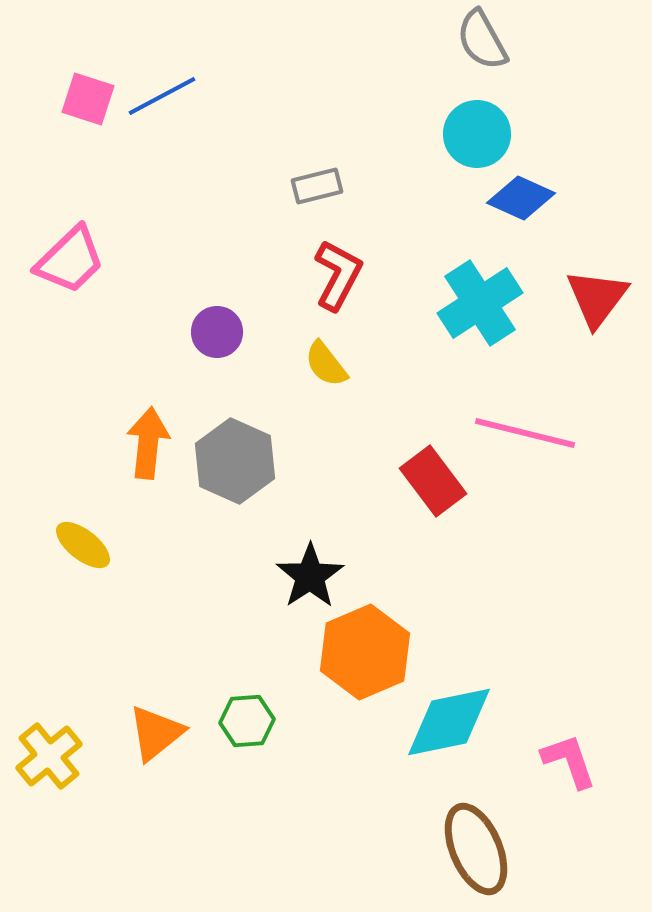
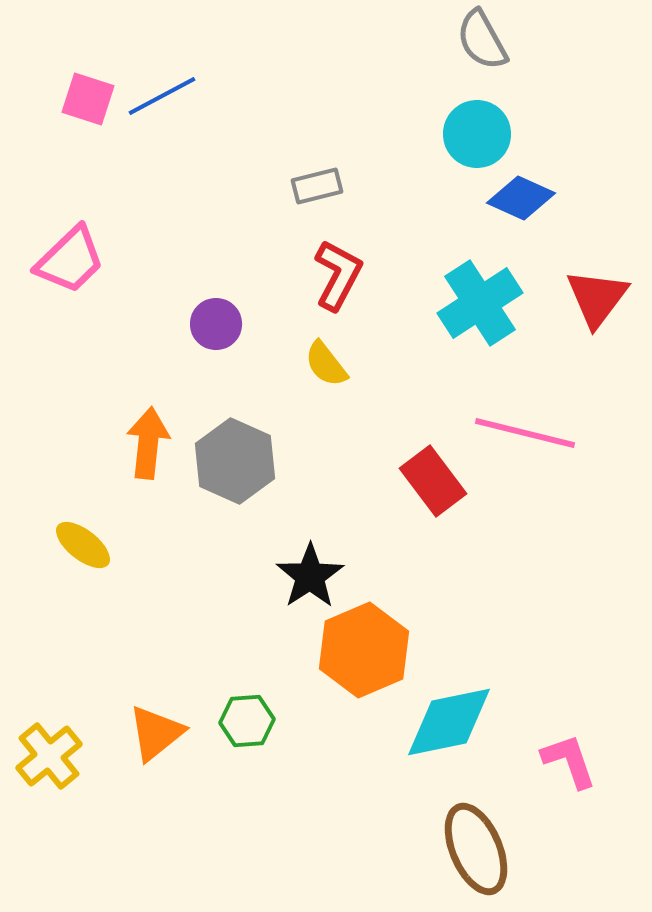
purple circle: moved 1 px left, 8 px up
orange hexagon: moved 1 px left, 2 px up
